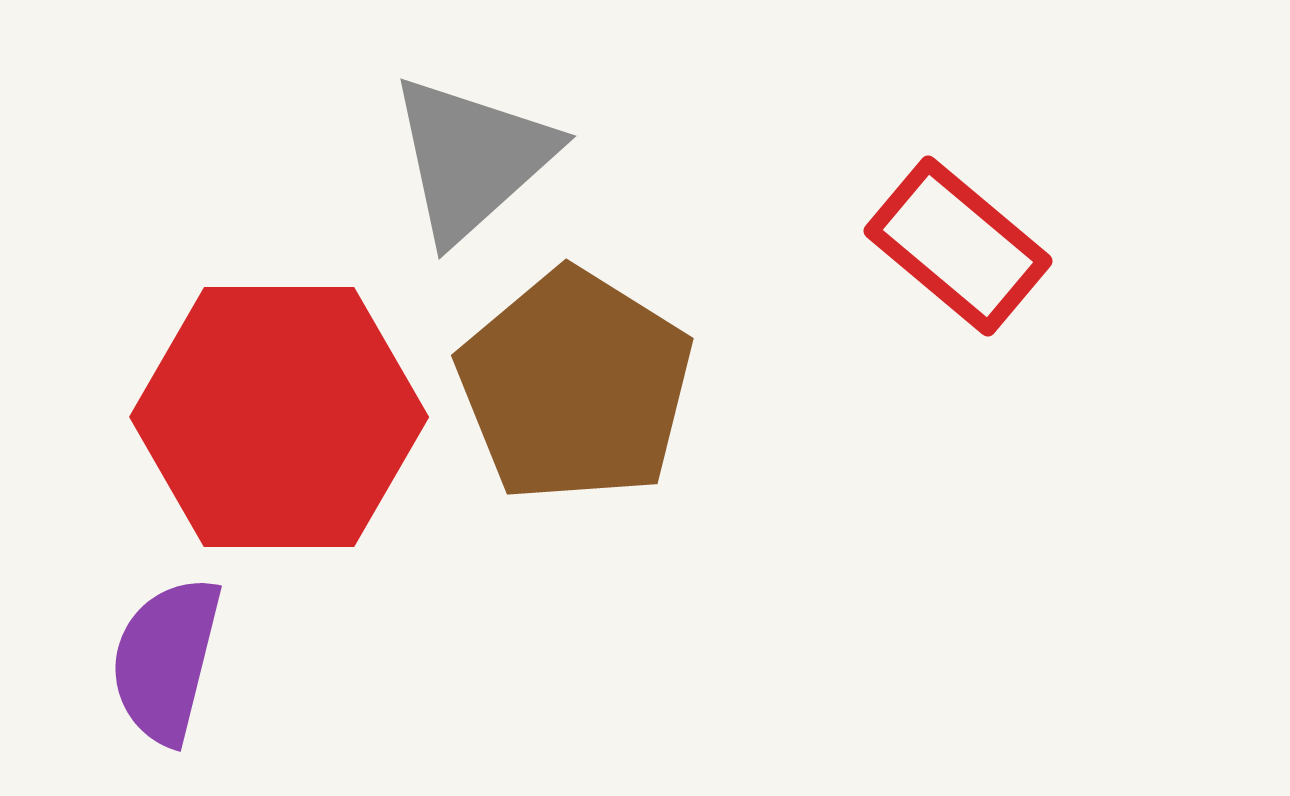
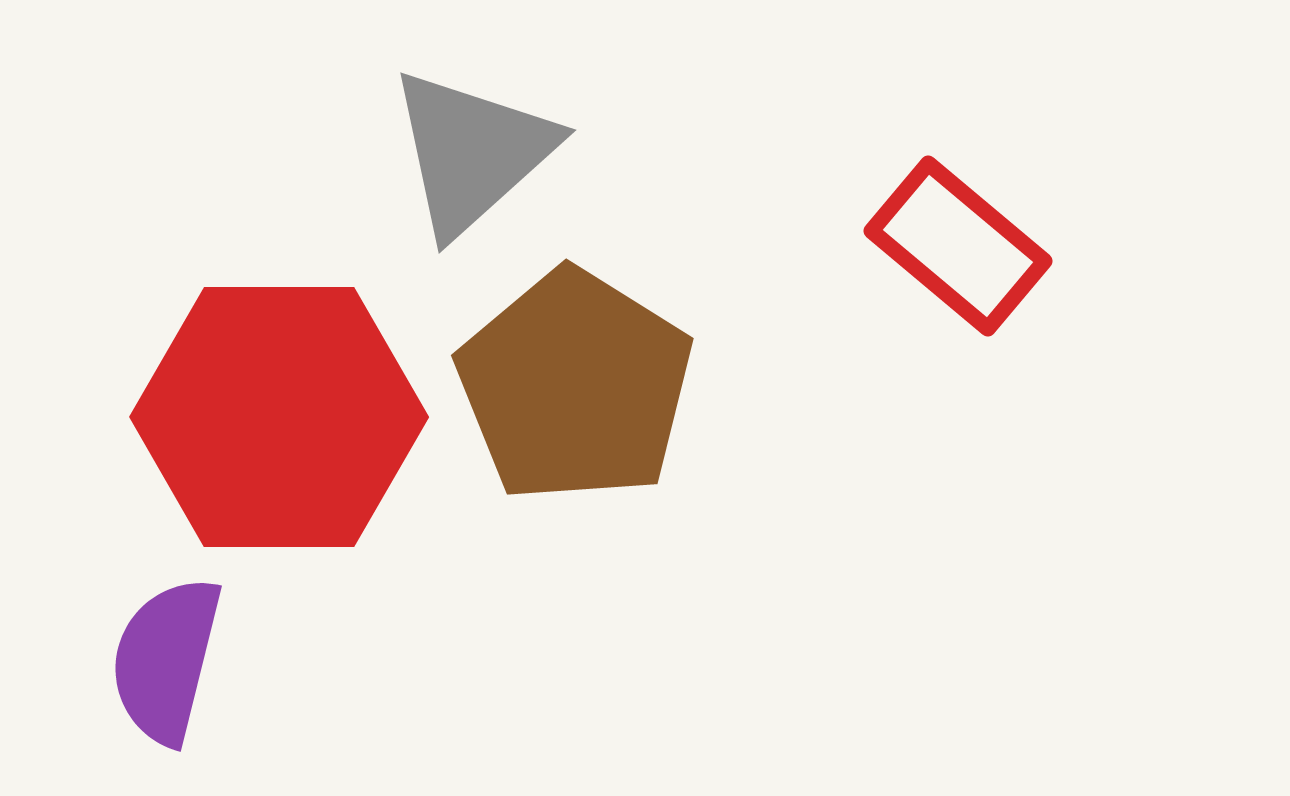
gray triangle: moved 6 px up
